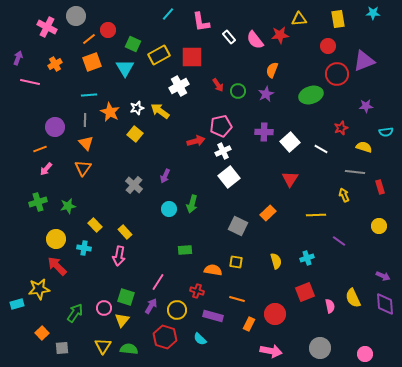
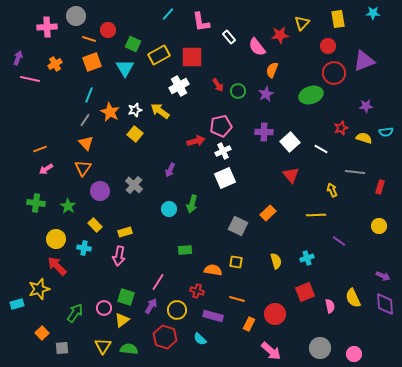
yellow triangle at (299, 19): moved 3 px right, 4 px down; rotated 42 degrees counterclockwise
pink cross at (47, 27): rotated 30 degrees counterclockwise
orange line at (89, 39): rotated 56 degrees clockwise
pink semicircle at (255, 40): moved 2 px right, 7 px down
red circle at (337, 74): moved 3 px left, 1 px up
pink line at (30, 82): moved 3 px up
cyan line at (89, 95): rotated 63 degrees counterclockwise
white star at (137, 108): moved 2 px left, 2 px down
gray line at (85, 120): rotated 32 degrees clockwise
purple circle at (55, 127): moved 45 px right, 64 px down
yellow semicircle at (364, 147): moved 9 px up
pink arrow at (46, 169): rotated 16 degrees clockwise
purple arrow at (165, 176): moved 5 px right, 6 px up
white square at (229, 177): moved 4 px left, 1 px down; rotated 15 degrees clockwise
red triangle at (290, 179): moved 1 px right, 4 px up; rotated 12 degrees counterclockwise
red rectangle at (380, 187): rotated 32 degrees clockwise
yellow arrow at (344, 195): moved 12 px left, 5 px up
green cross at (38, 202): moved 2 px left, 1 px down; rotated 24 degrees clockwise
green star at (68, 206): rotated 28 degrees counterclockwise
yellow rectangle at (125, 232): rotated 64 degrees counterclockwise
yellow star at (39, 289): rotated 10 degrees counterclockwise
yellow triangle at (122, 320): rotated 14 degrees clockwise
pink arrow at (271, 351): rotated 30 degrees clockwise
pink circle at (365, 354): moved 11 px left
